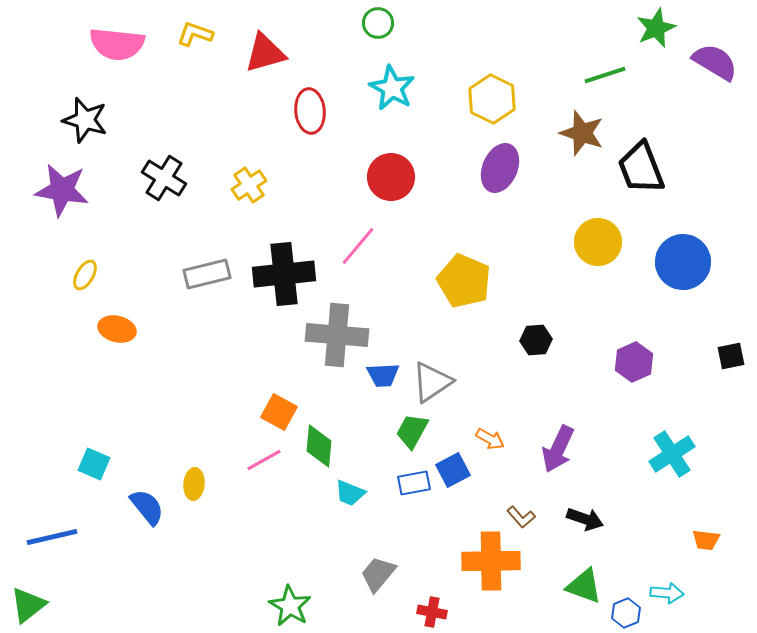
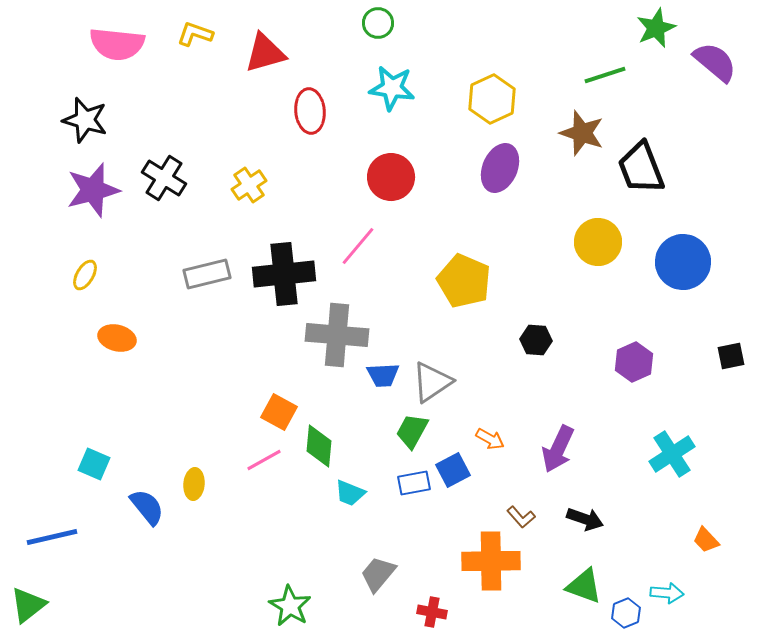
purple semicircle at (715, 62): rotated 9 degrees clockwise
cyan star at (392, 88): rotated 21 degrees counterclockwise
yellow hexagon at (492, 99): rotated 9 degrees clockwise
purple star at (62, 190): moved 31 px right; rotated 24 degrees counterclockwise
orange ellipse at (117, 329): moved 9 px down
black hexagon at (536, 340): rotated 8 degrees clockwise
orange trapezoid at (706, 540): rotated 40 degrees clockwise
